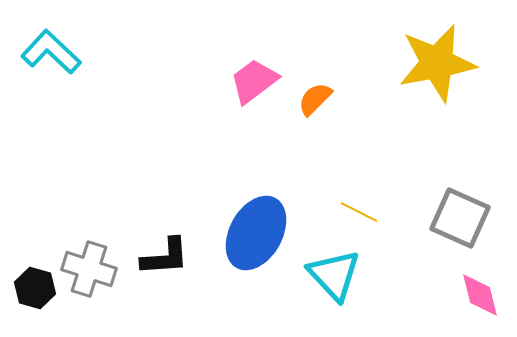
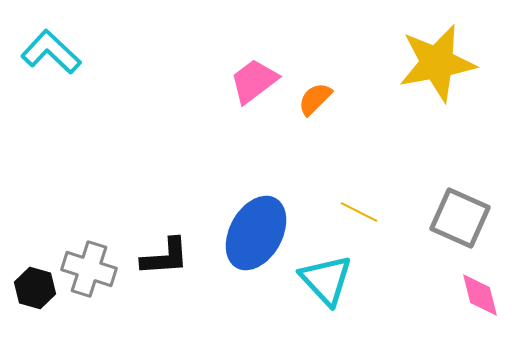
cyan triangle: moved 8 px left, 5 px down
